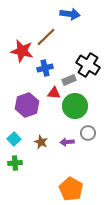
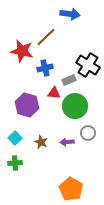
purple hexagon: rotated 25 degrees counterclockwise
cyan square: moved 1 px right, 1 px up
